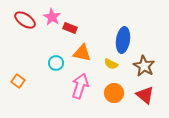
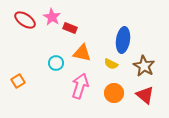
orange square: rotated 24 degrees clockwise
